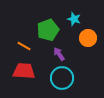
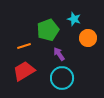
orange line: rotated 48 degrees counterclockwise
red trapezoid: rotated 35 degrees counterclockwise
